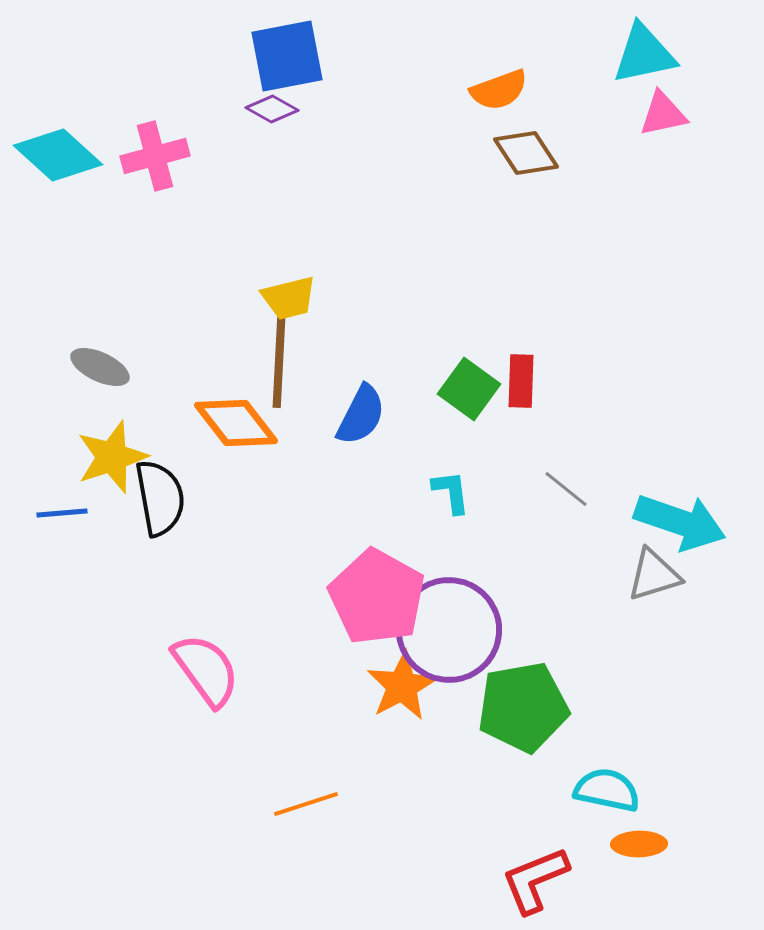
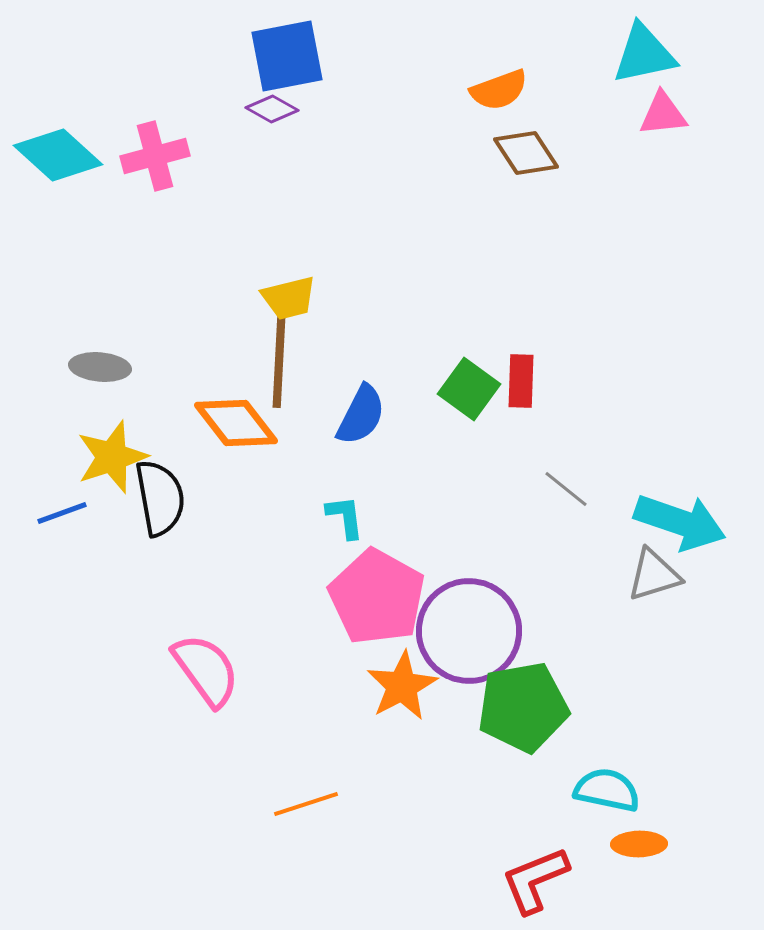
pink triangle: rotated 6 degrees clockwise
gray ellipse: rotated 20 degrees counterclockwise
cyan L-shape: moved 106 px left, 25 px down
blue line: rotated 15 degrees counterclockwise
purple circle: moved 20 px right, 1 px down
